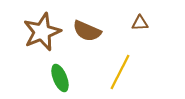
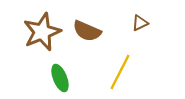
brown triangle: rotated 24 degrees counterclockwise
